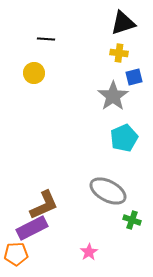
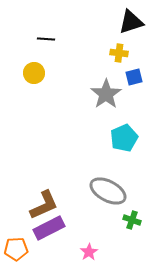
black triangle: moved 8 px right, 1 px up
gray star: moved 7 px left, 2 px up
purple rectangle: moved 17 px right
orange pentagon: moved 5 px up
